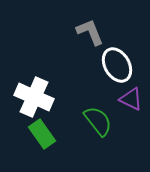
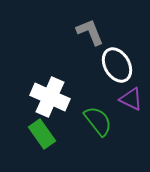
white cross: moved 16 px right
